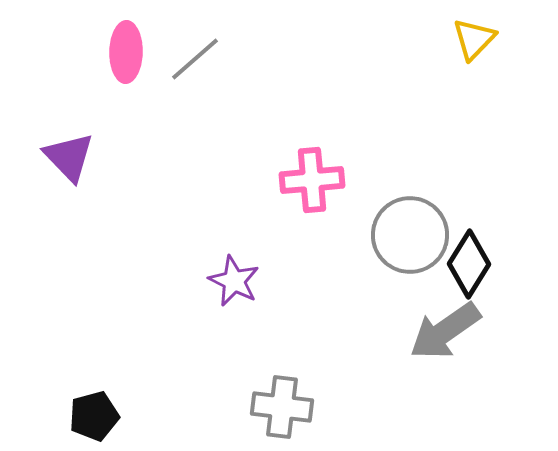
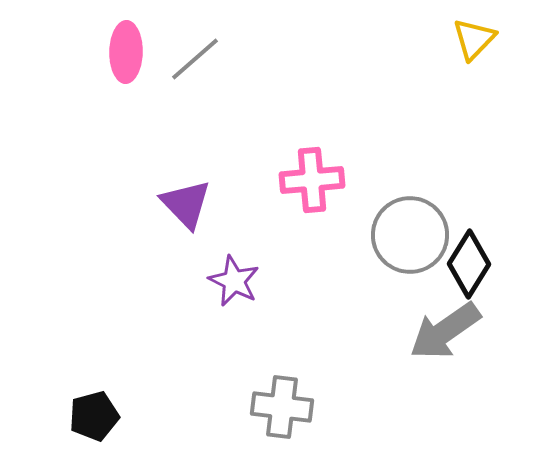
purple triangle: moved 117 px right, 47 px down
